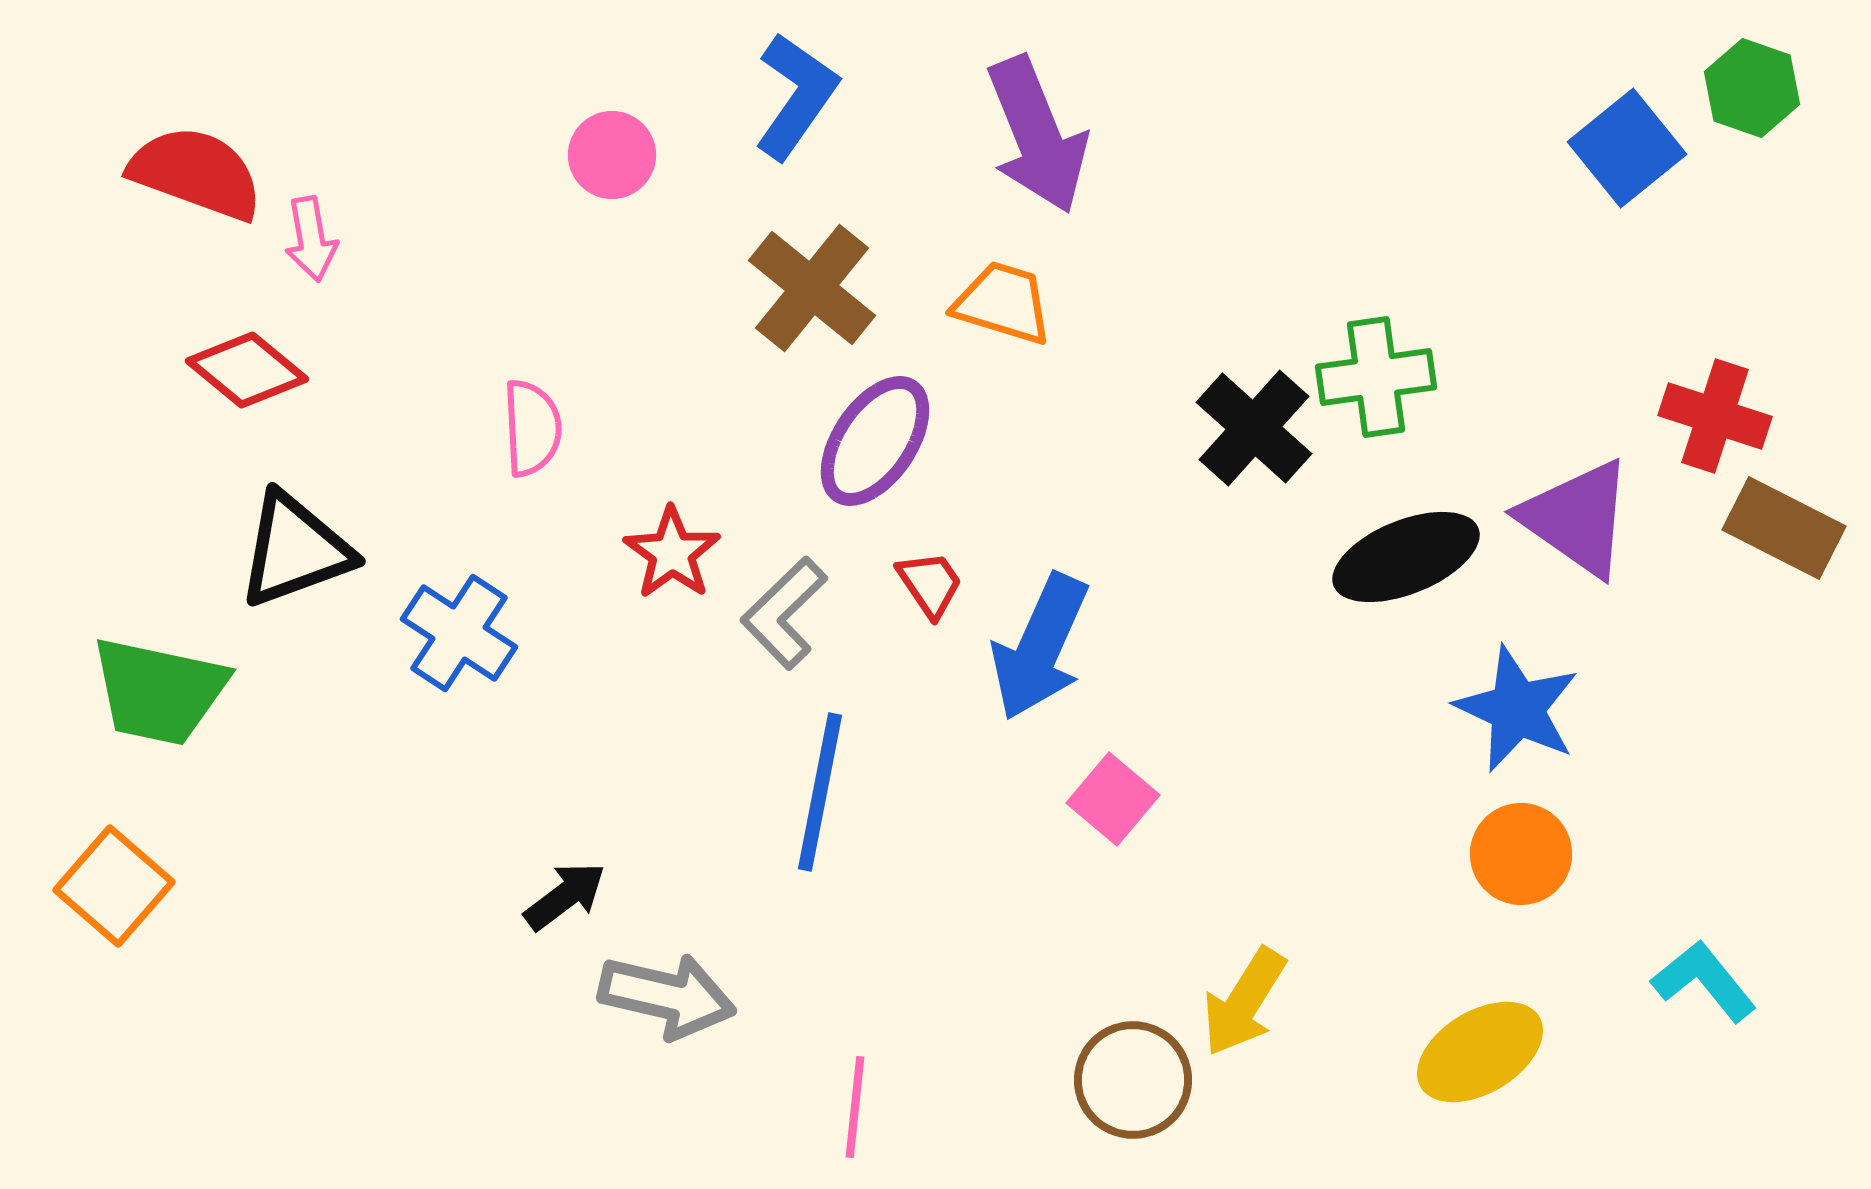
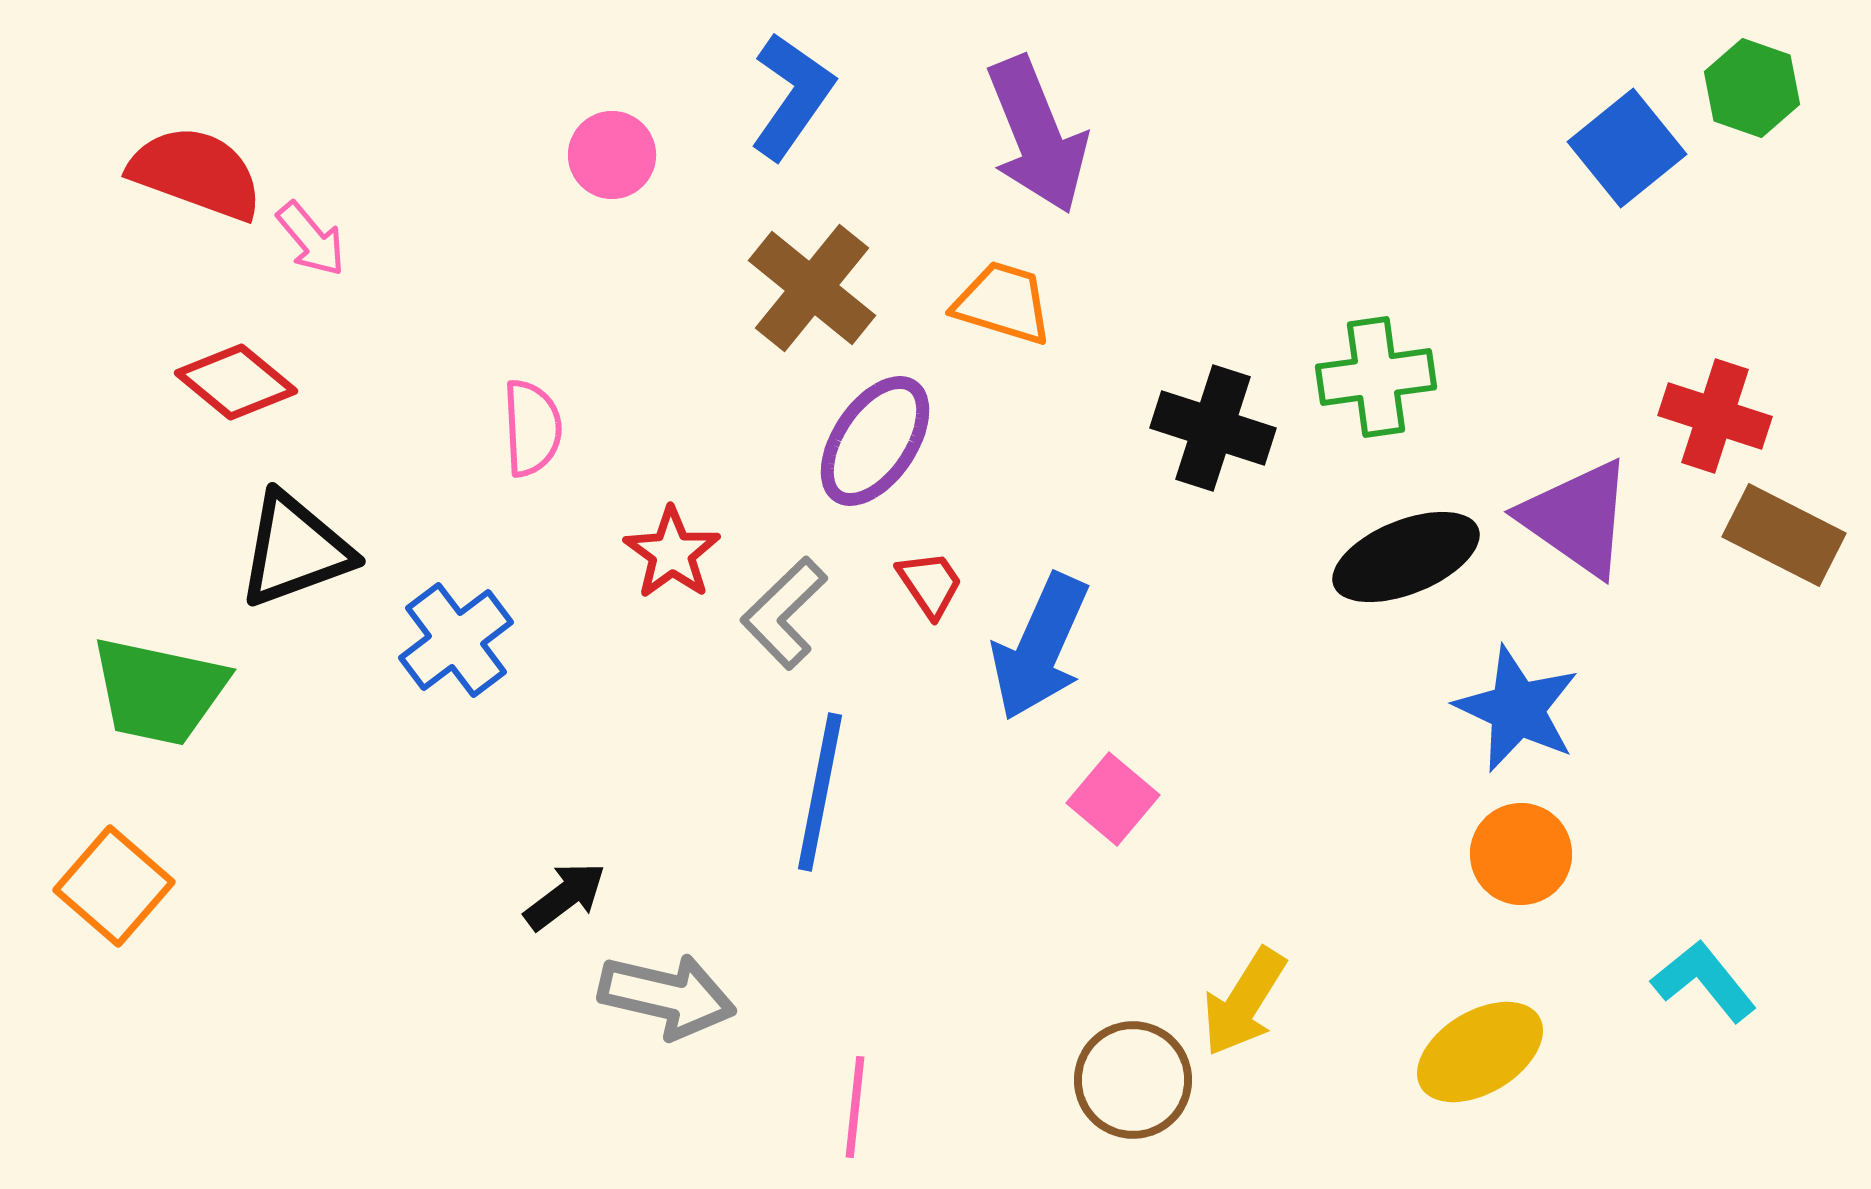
blue L-shape: moved 4 px left
pink arrow: rotated 30 degrees counterclockwise
red diamond: moved 11 px left, 12 px down
black cross: moved 41 px left; rotated 24 degrees counterclockwise
brown rectangle: moved 7 px down
blue cross: moved 3 px left, 7 px down; rotated 20 degrees clockwise
